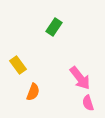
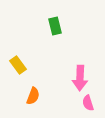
green rectangle: moved 1 px right, 1 px up; rotated 48 degrees counterclockwise
pink arrow: rotated 40 degrees clockwise
orange semicircle: moved 4 px down
